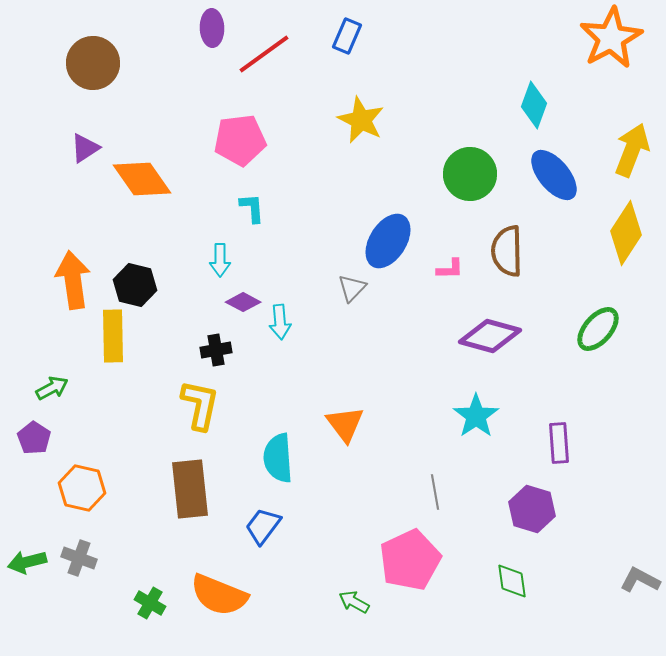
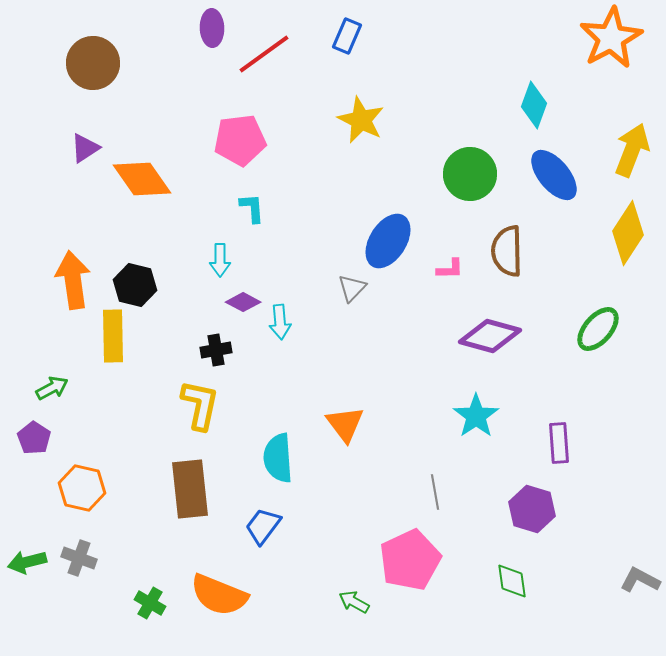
yellow diamond at (626, 233): moved 2 px right
